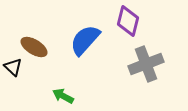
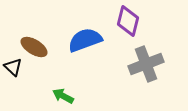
blue semicircle: rotated 28 degrees clockwise
